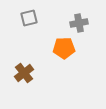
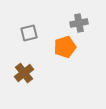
gray square: moved 15 px down
orange pentagon: moved 1 px right, 1 px up; rotated 15 degrees counterclockwise
